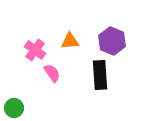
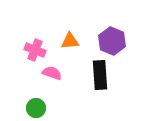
pink cross: rotated 15 degrees counterclockwise
pink semicircle: rotated 36 degrees counterclockwise
green circle: moved 22 px right
